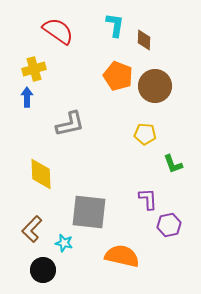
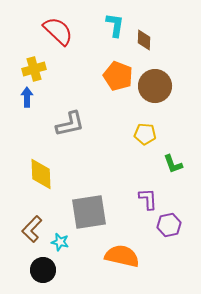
red semicircle: rotated 8 degrees clockwise
gray square: rotated 15 degrees counterclockwise
cyan star: moved 4 px left, 1 px up
